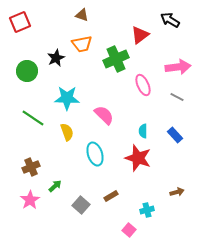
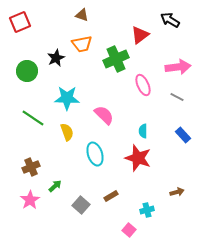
blue rectangle: moved 8 px right
